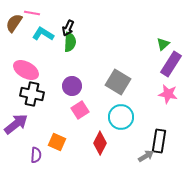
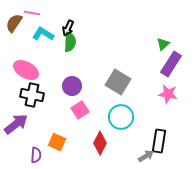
black cross: moved 1 px down
